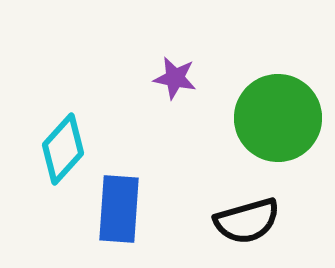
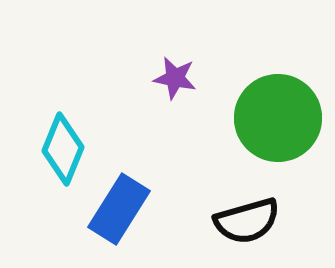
cyan diamond: rotated 20 degrees counterclockwise
blue rectangle: rotated 28 degrees clockwise
